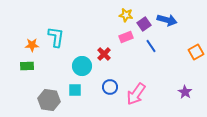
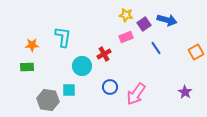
cyan L-shape: moved 7 px right
blue line: moved 5 px right, 2 px down
red cross: rotated 16 degrees clockwise
green rectangle: moved 1 px down
cyan square: moved 6 px left
gray hexagon: moved 1 px left
